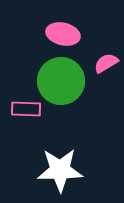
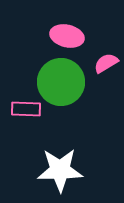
pink ellipse: moved 4 px right, 2 px down
green circle: moved 1 px down
